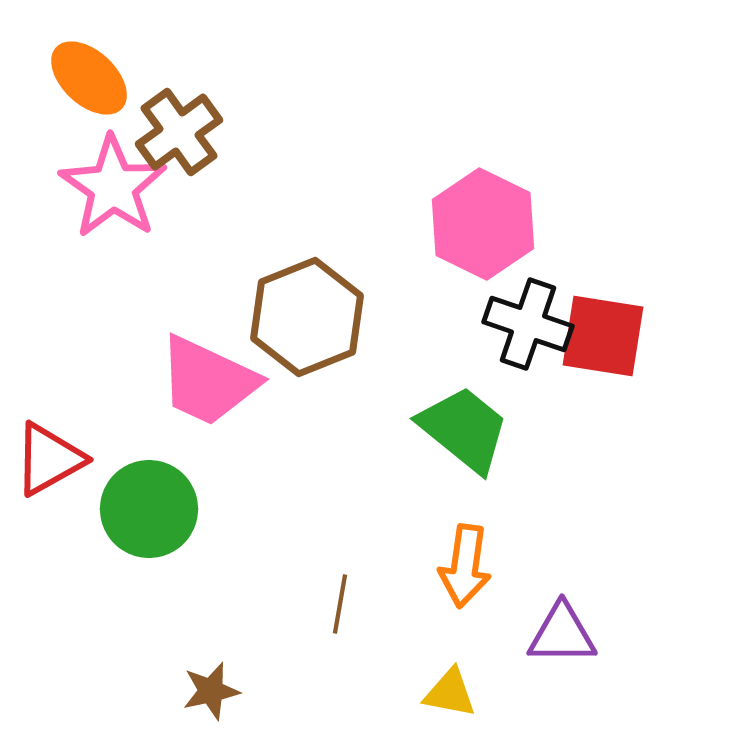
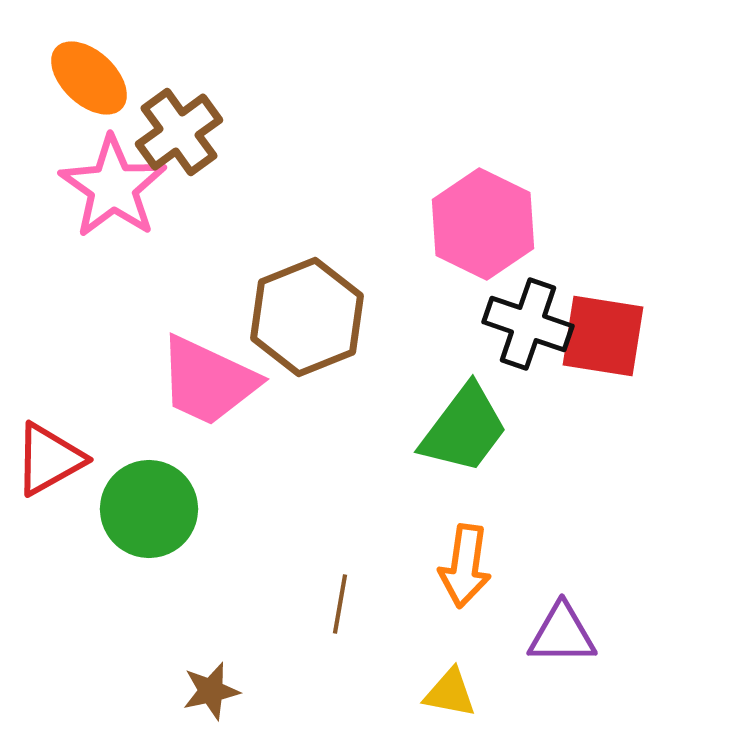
green trapezoid: rotated 88 degrees clockwise
